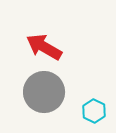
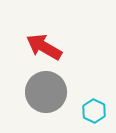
gray circle: moved 2 px right
